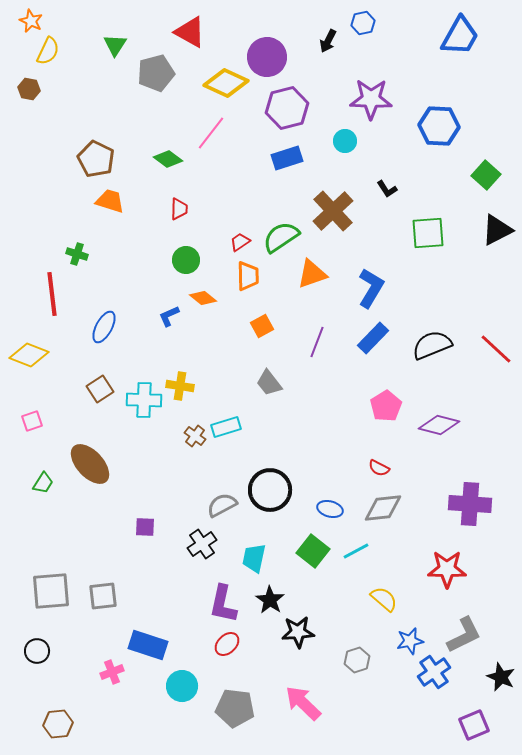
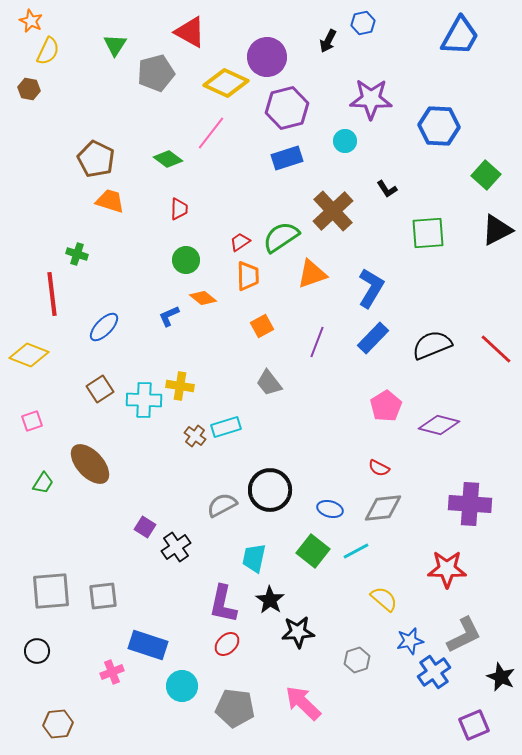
blue ellipse at (104, 327): rotated 16 degrees clockwise
purple square at (145, 527): rotated 30 degrees clockwise
black cross at (202, 544): moved 26 px left, 3 px down
